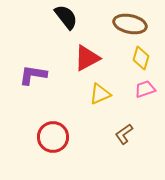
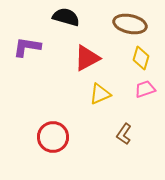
black semicircle: rotated 36 degrees counterclockwise
purple L-shape: moved 6 px left, 28 px up
brown L-shape: rotated 20 degrees counterclockwise
